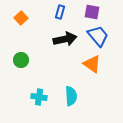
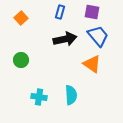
cyan semicircle: moved 1 px up
